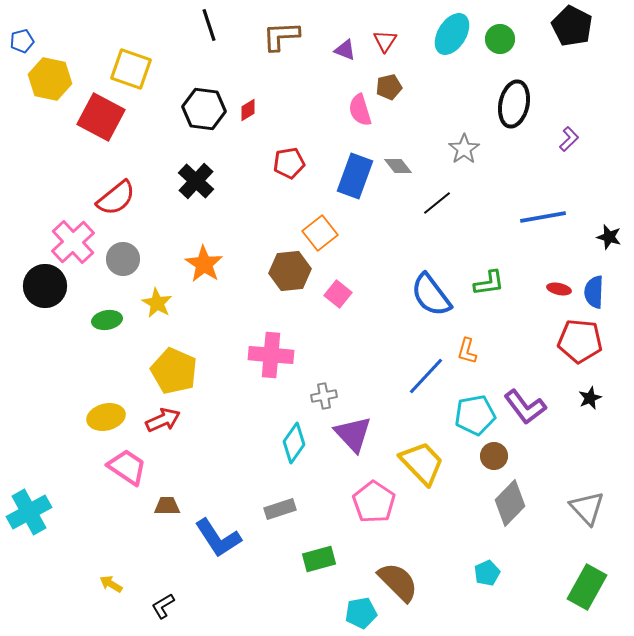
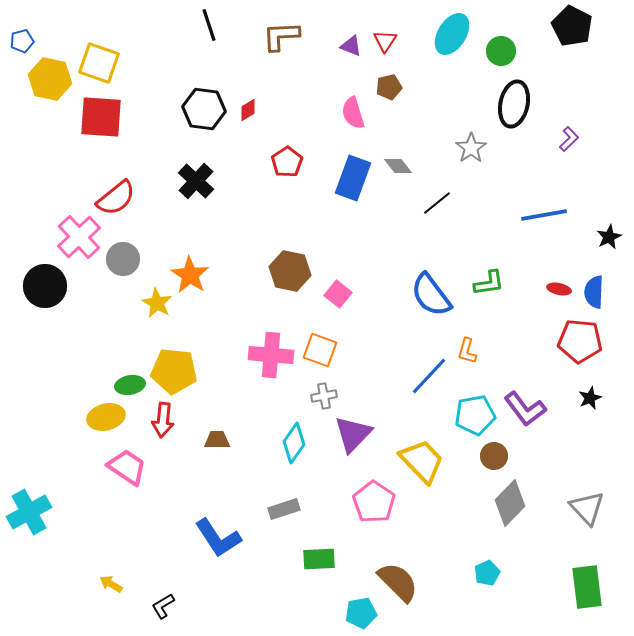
green circle at (500, 39): moved 1 px right, 12 px down
purple triangle at (345, 50): moved 6 px right, 4 px up
yellow square at (131, 69): moved 32 px left, 6 px up
pink semicircle at (360, 110): moved 7 px left, 3 px down
red square at (101, 117): rotated 24 degrees counterclockwise
gray star at (464, 149): moved 7 px right, 1 px up
red pentagon at (289, 163): moved 2 px left, 1 px up; rotated 24 degrees counterclockwise
blue rectangle at (355, 176): moved 2 px left, 2 px down
blue line at (543, 217): moved 1 px right, 2 px up
orange square at (320, 233): moved 117 px down; rotated 32 degrees counterclockwise
black star at (609, 237): rotated 30 degrees clockwise
pink cross at (73, 242): moved 6 px right, 5 px up
orange star at (204, 264): moved 14 px left, 11 px down
brown hexagon at (290, 271): rotated 18 degrees clockwise
green ellipse at (107, 320): moved 23 px right, 65 px down
yellow pentagon at (174, 371): rotated 18 degrees counterclockwise
blue line at (426, 376): moved 3 px right
purple L-shape at (525, 407): moved 2 px down
red arrow at (163, 420): rotated 120 degrees clockwise
purple triangle at (353, 434): rotated 27 degrees clockwise
yellow trapezoid at (422, 463): moved 2 px up
brown trapezoid at (167, 506): moved 50 px right, 66 px up
gray rectangle at (280, 509): moved 4 px right
green rectangle at (319, 559): rotated 12 degrees clockwise
green rectangle at (587, 587): rotated 36 degrees counterclockwise
